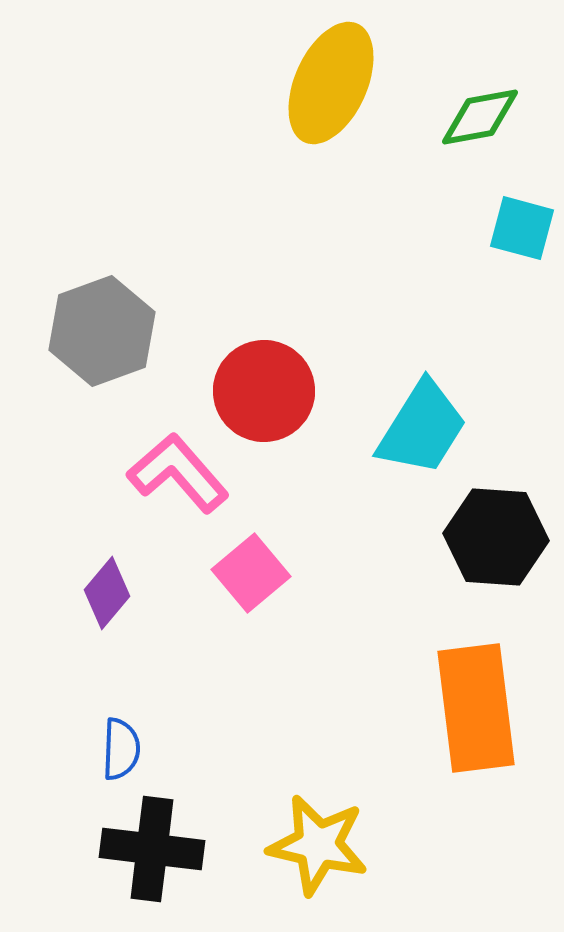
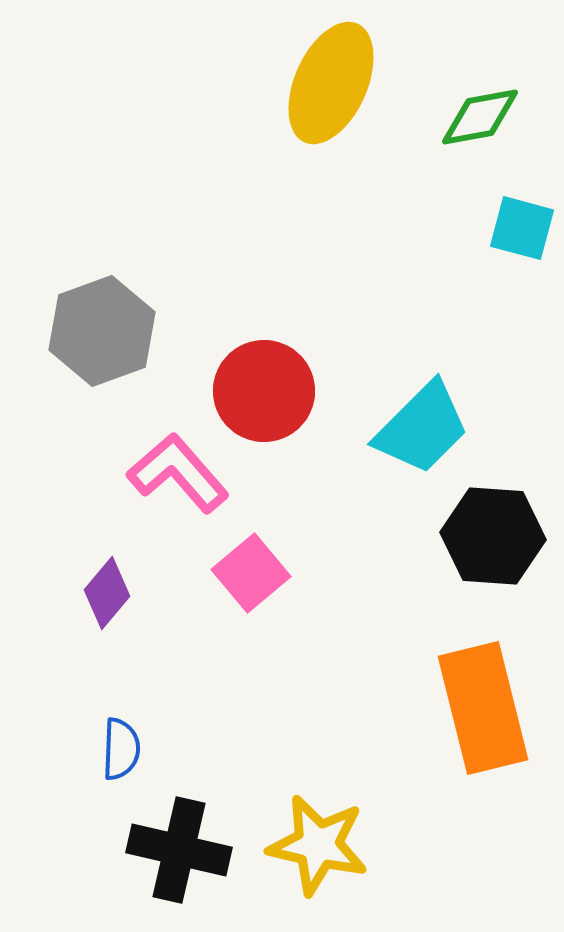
cyan trapezoid: rotated 13 degrees clockwise
black hexagon: moved 3 px left, 1 px up
orange rectangle: moved 7 px right; rotated 7 degrees counterclockwise
black cross: moved 27 px right, 1 px down; rotated 6 degrees clockwise
